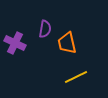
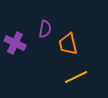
orange trapezoid: moved 1 px right, 1 px down
